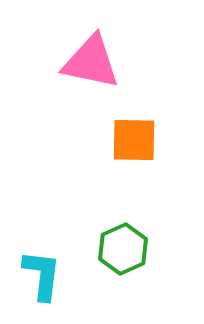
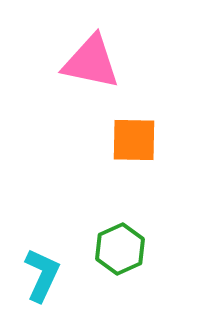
green hexagon: moved 3 px left
cyan L-shape: rotated 18 degrees clockwise
